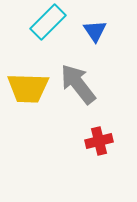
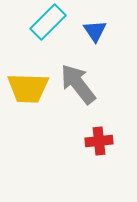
red cross: rotated 8 degrees clockwise
